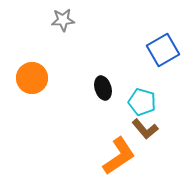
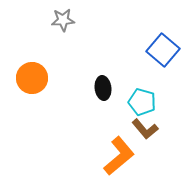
blue square: rotated 20 degrees counterclockwise
black ellipse: rotated 10 degrees clockwise
orange L-shape: rotated 6 degrees counterclockwise
